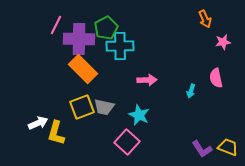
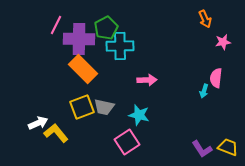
pink semicircle: rotated 18 degrees clockwise
cyan arrow: moved 13 px right
cyan star: rotated 10 degrees counterclockwise
yellow L-shape: rotated 125 degrees clockwise
pink square: rotated 15 degrees clockwise
